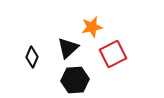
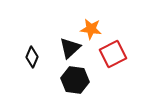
orange star: moved 1 px left, 2 px down; rotated 20 degrees clockwise
black triangle: moved 2 px right
black hexagon: rotated 12 degrees clockwise
